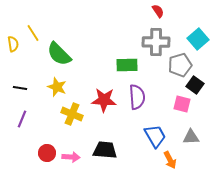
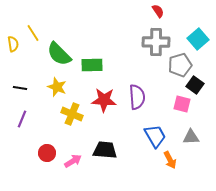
green rectangle: moved 35 px left
pink arrow: moved 2 px right, 4 px down; rotated 36 degrees counterclockwise
